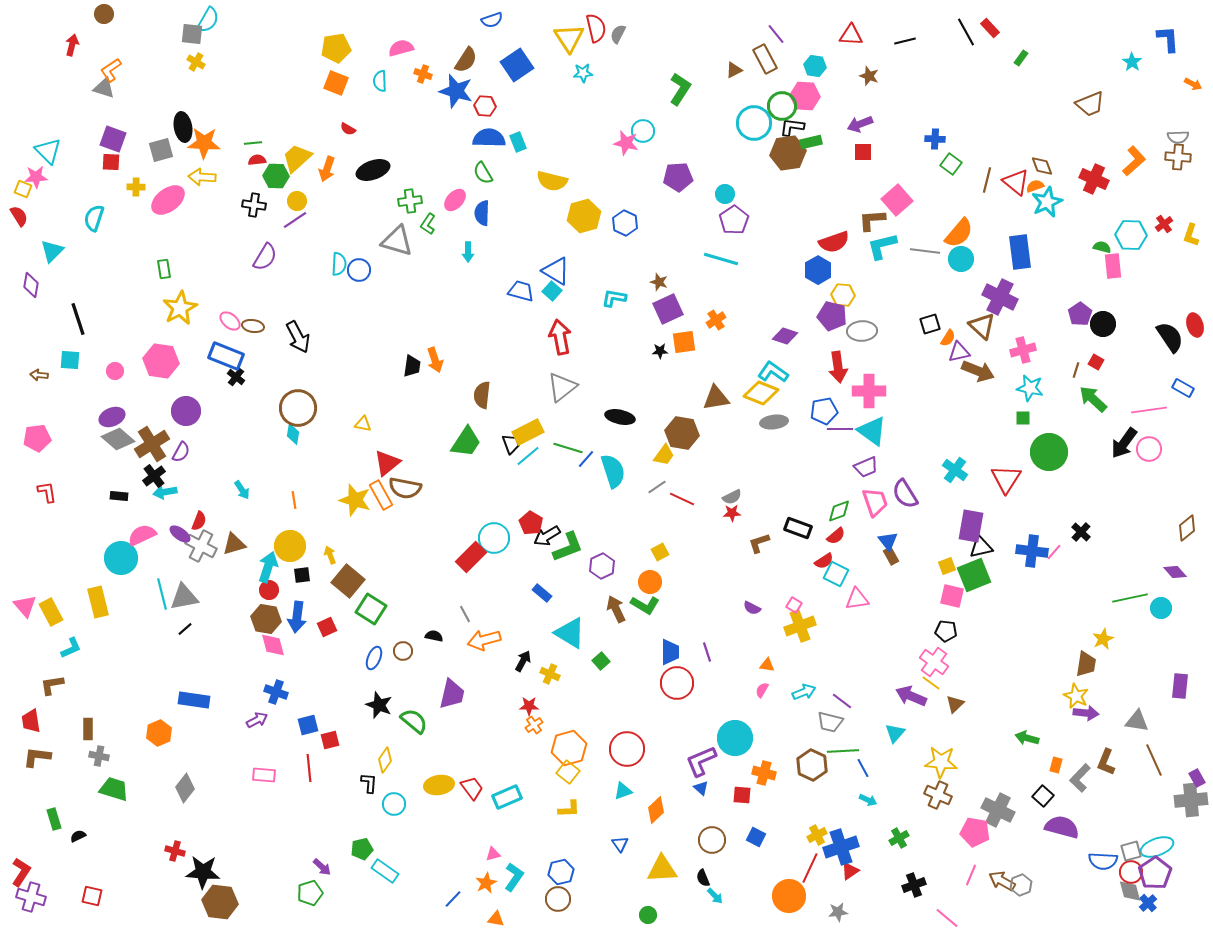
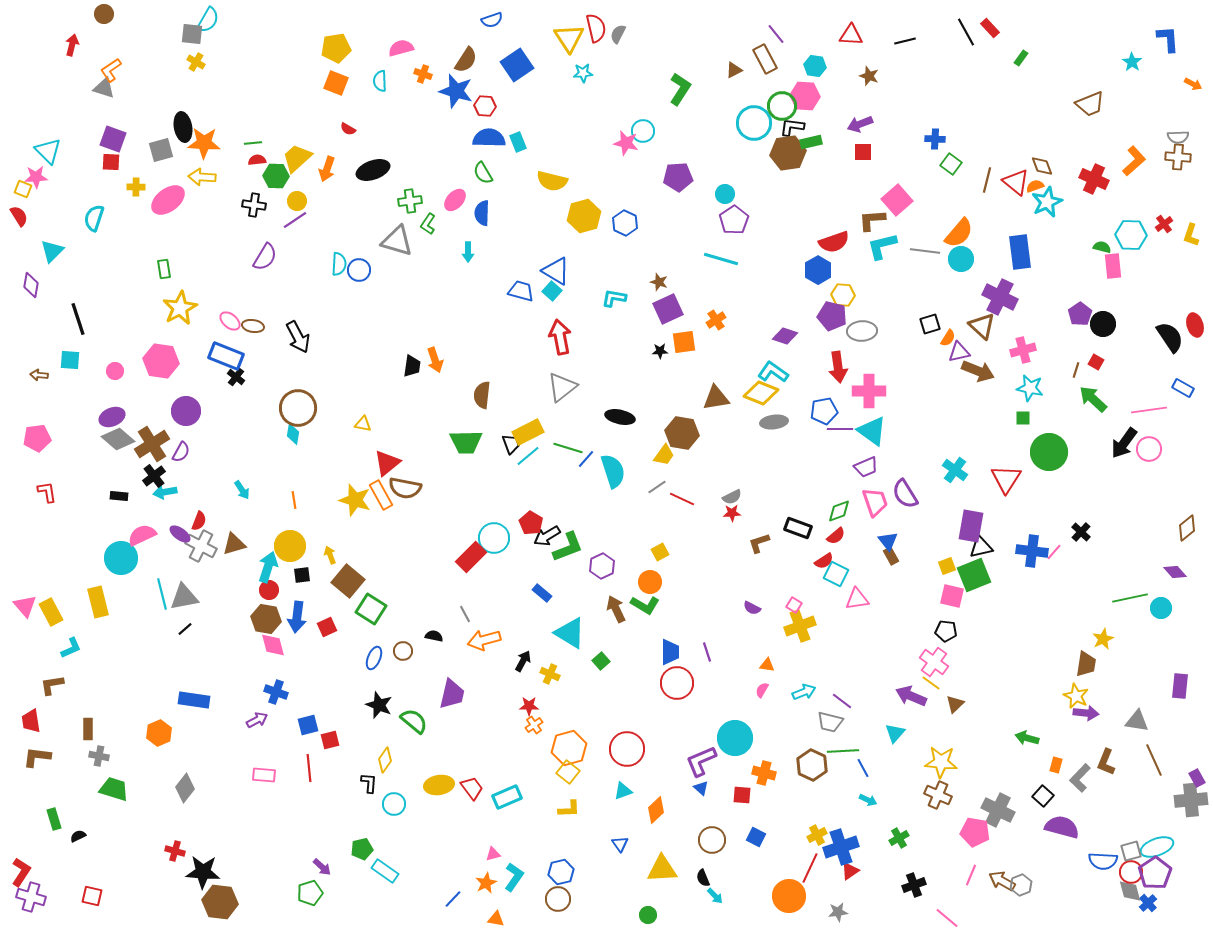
green trapezoid at (466, 442): rotated 56 degrees clockwise
